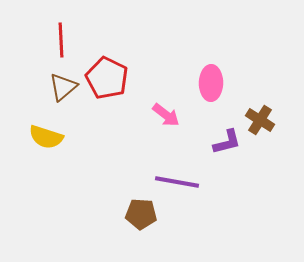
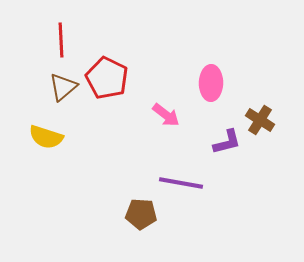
purple line: moved 4 px right, 1 px down
